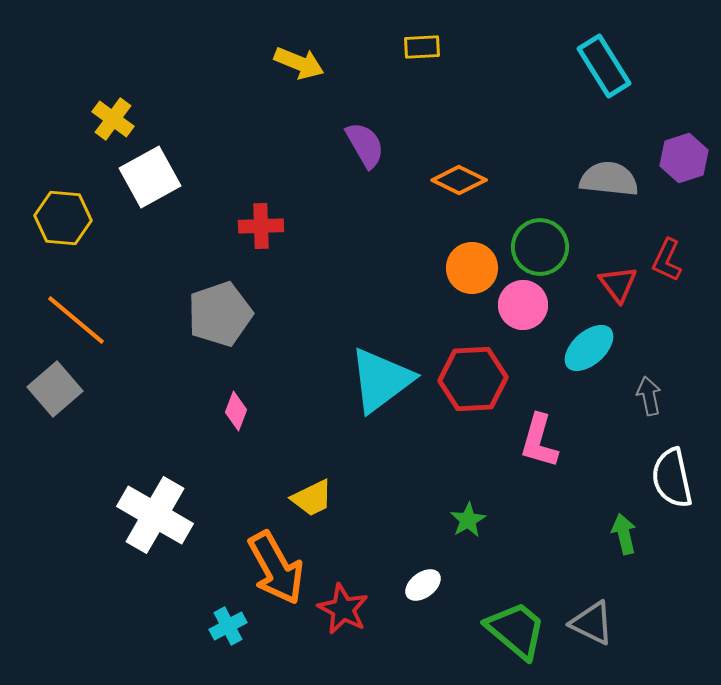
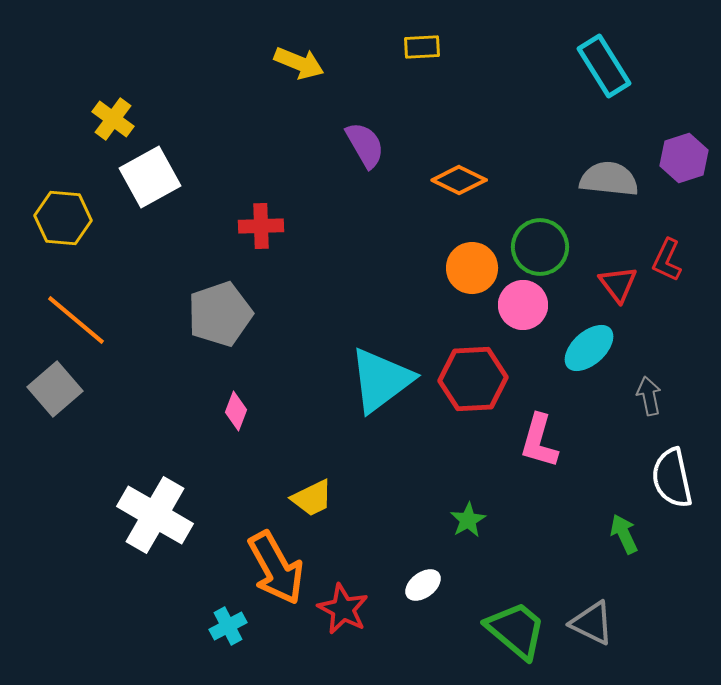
green arrow: rotated 12 degrees counterclockwise
